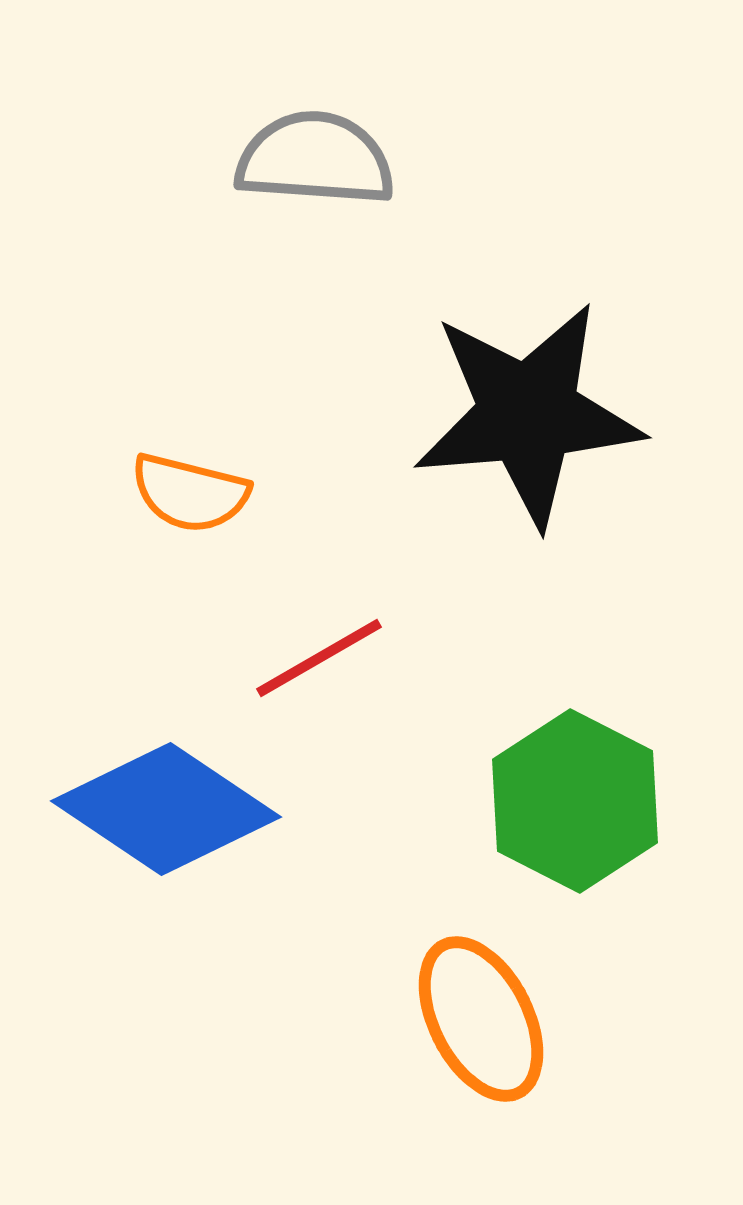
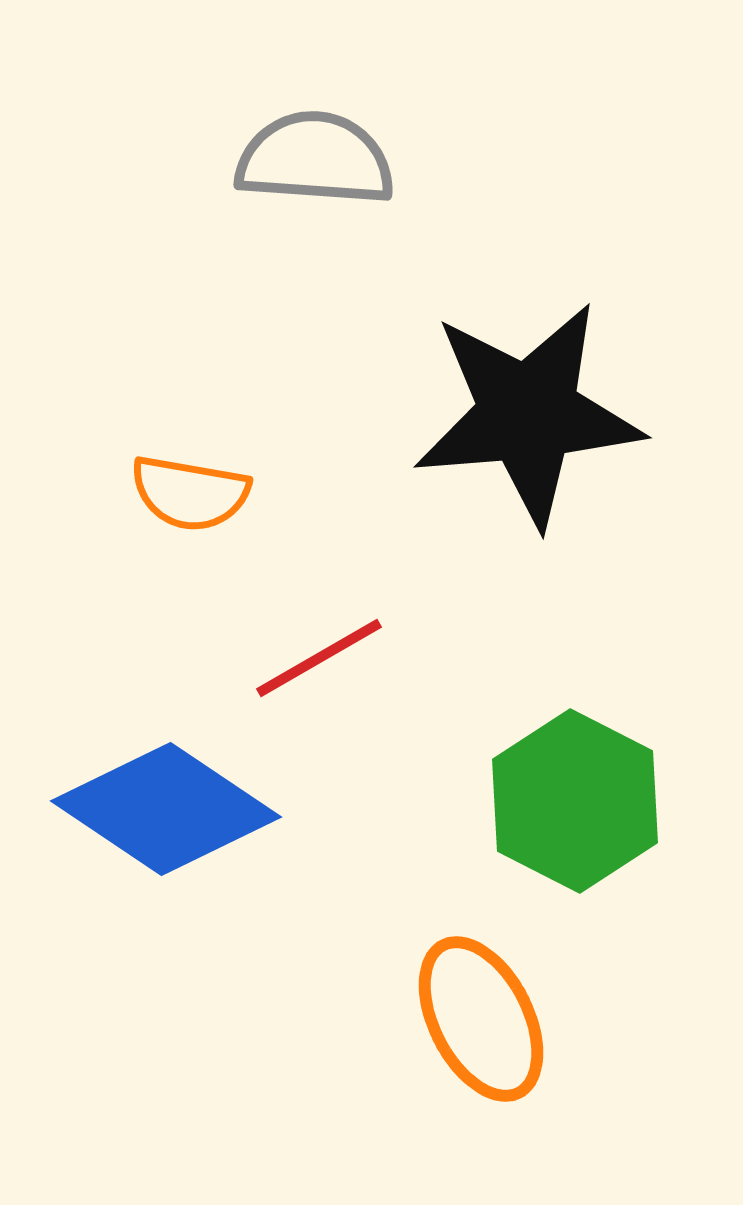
orange semicircle: rotated 4 degrees counterclockwise
